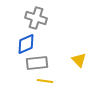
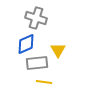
yellow triangle: moved 21 px left, 10 px up; rotated 14 degrees clockwise
yellow line: moved 1 px left, 1 px down
